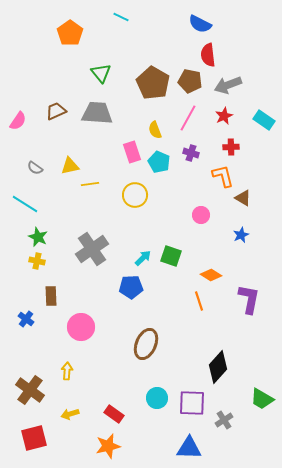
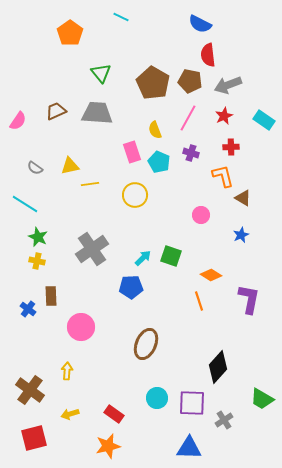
blue cross at (26, 319): moved 2 px right, 10 px up
